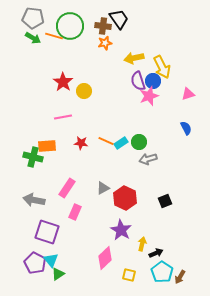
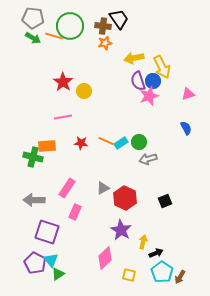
gray arrow at (34, 200): rotated 10 degrees counterclockwise
yellow arrow at (142, 244): moved 1 px right, 2 px up
